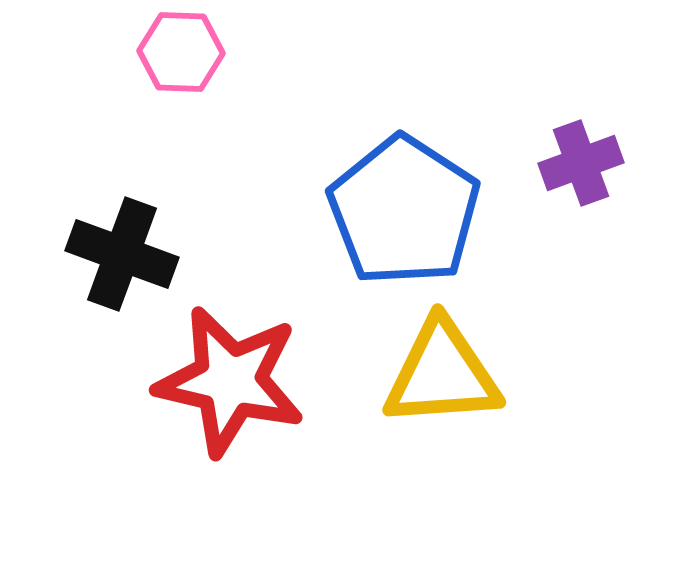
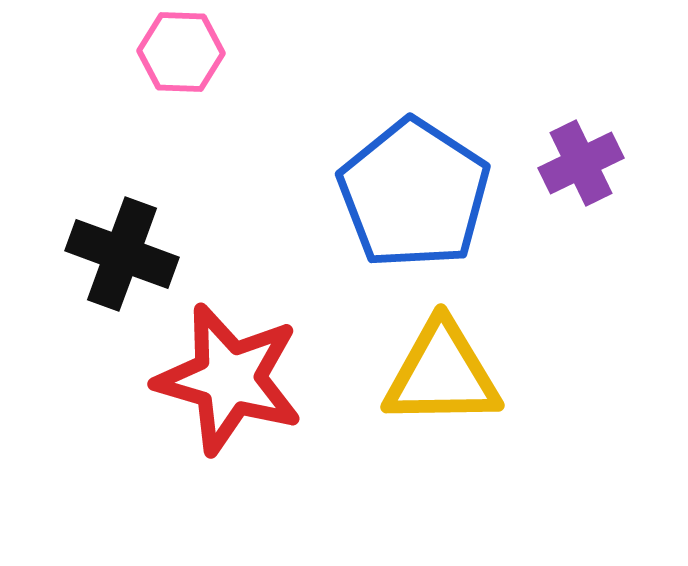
purple cross: rotated 6 degrees counterclockwise
blue pentagon: moved 10 px right, 17 px up
yellow triangle: rotated 3 degrees clockwise
red star: moved 1 px left, 2 px up; rotated 3 degrees clockwise
